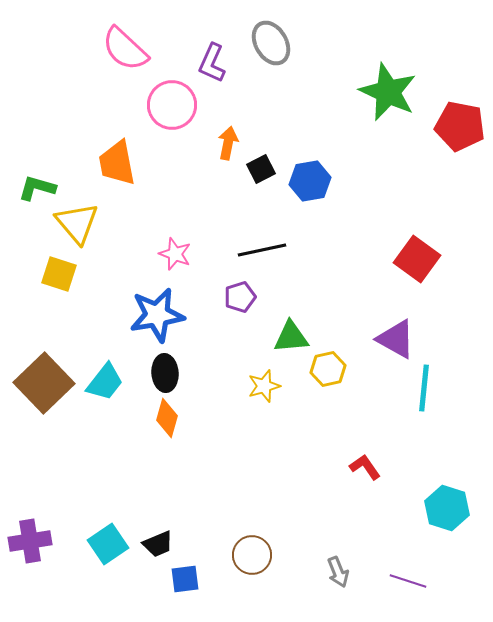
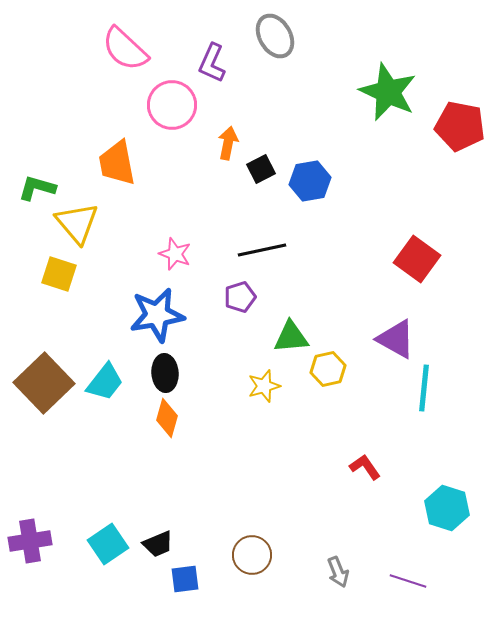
gray ellipse: moved 4 px right, 7 px up
